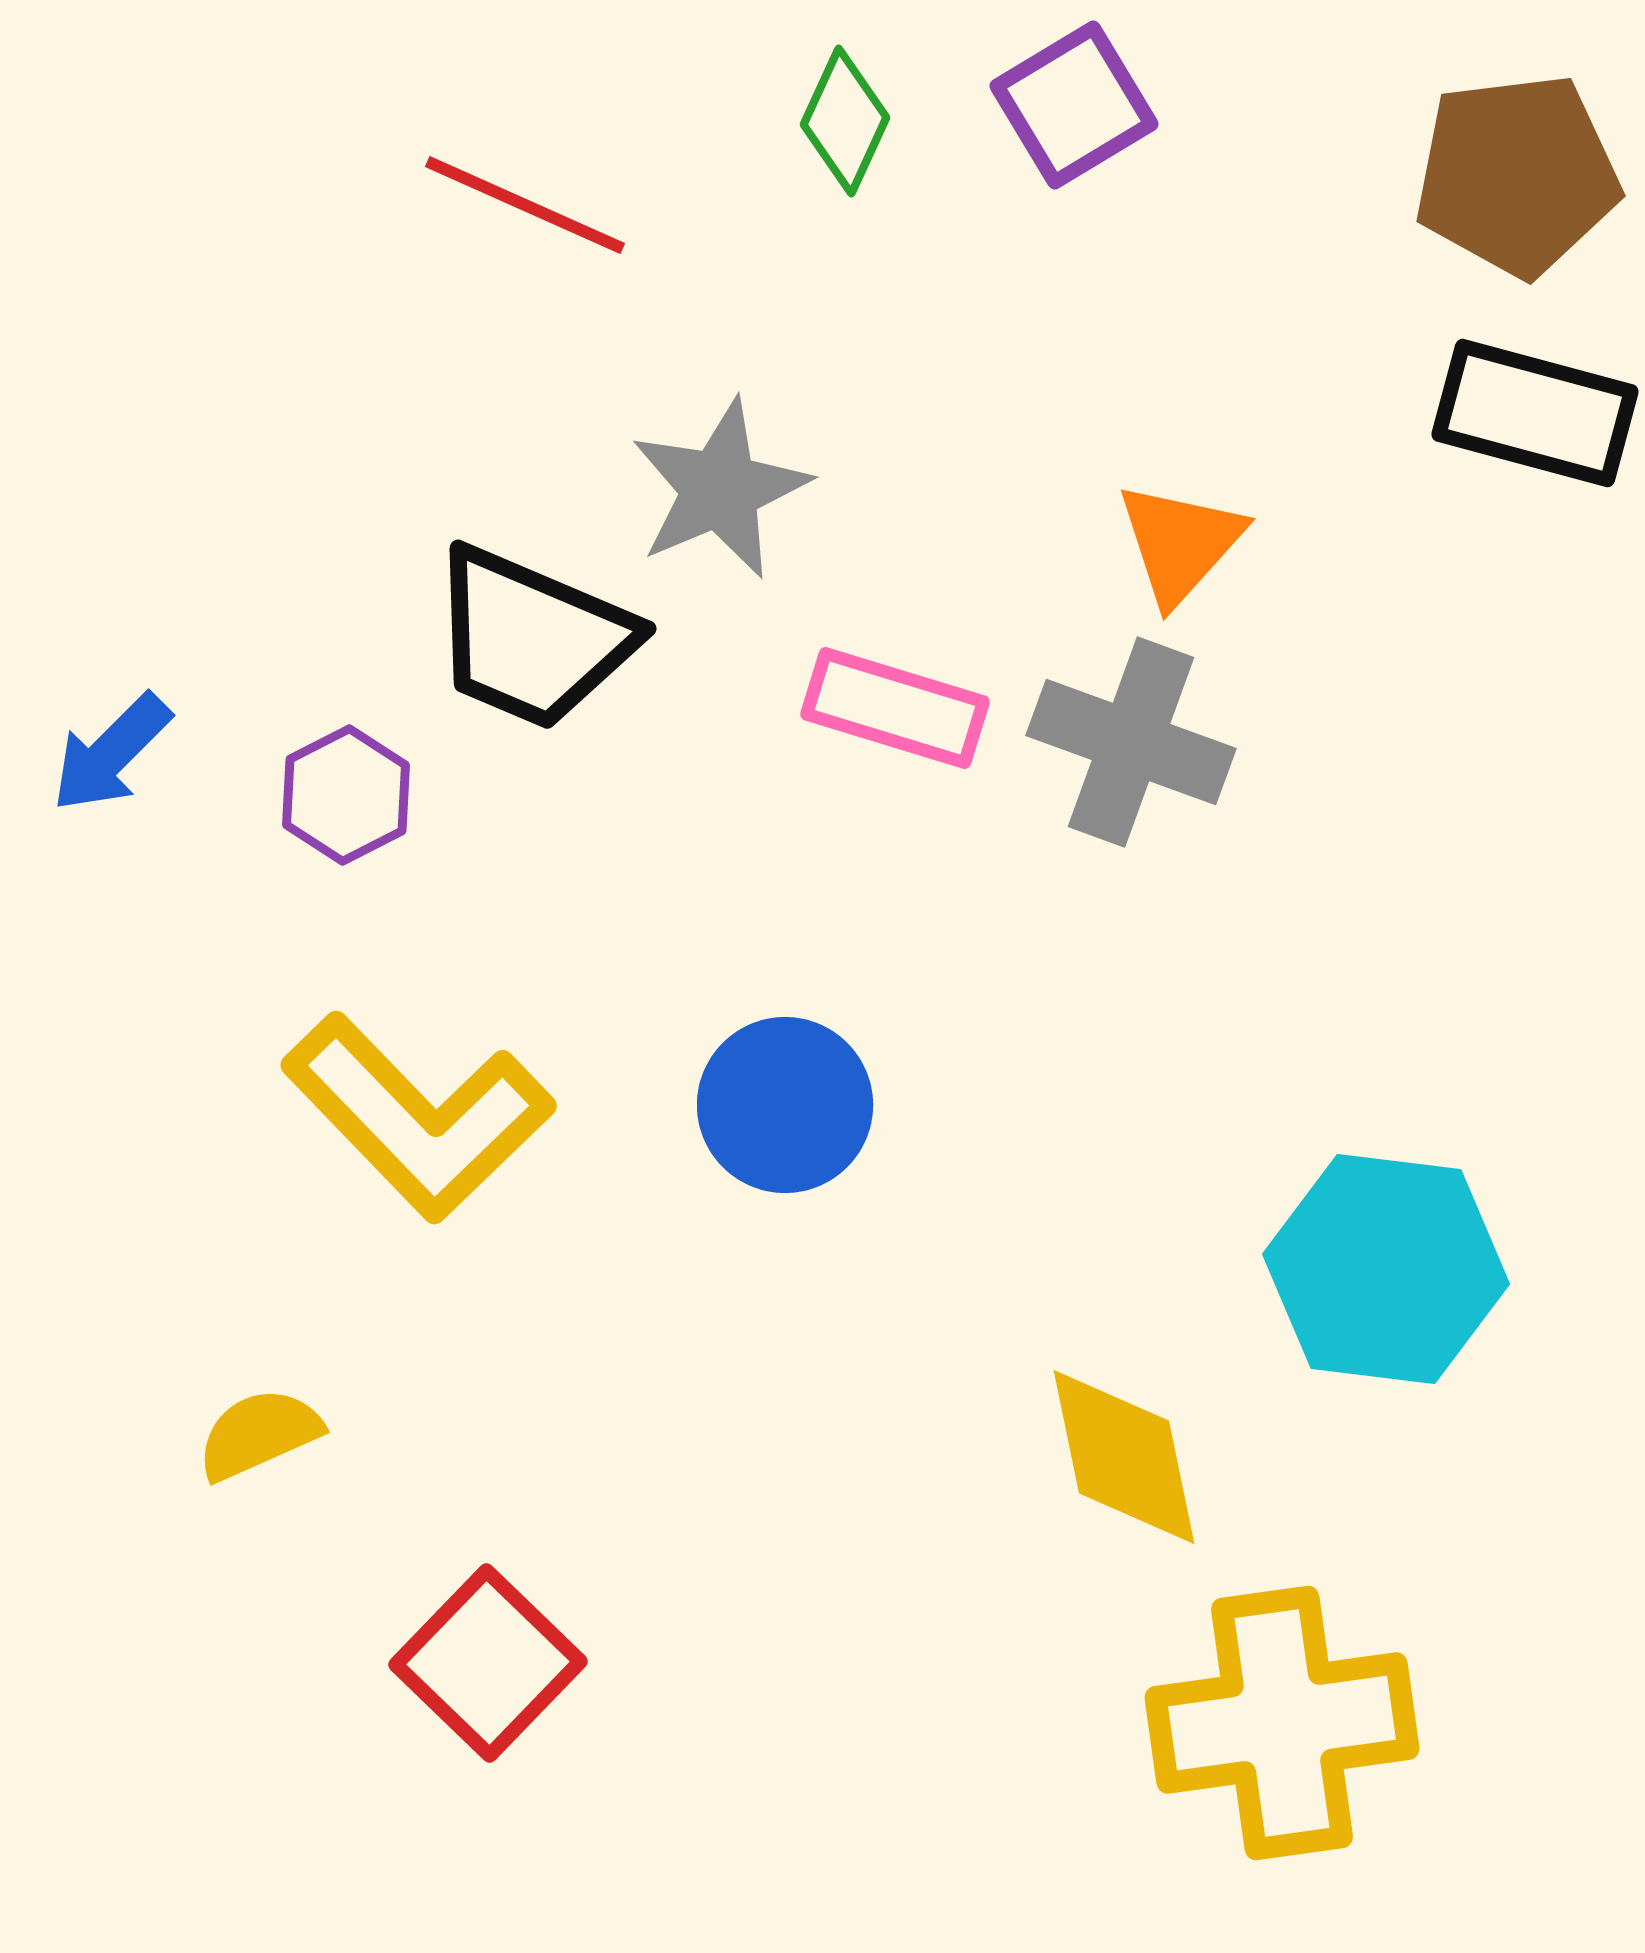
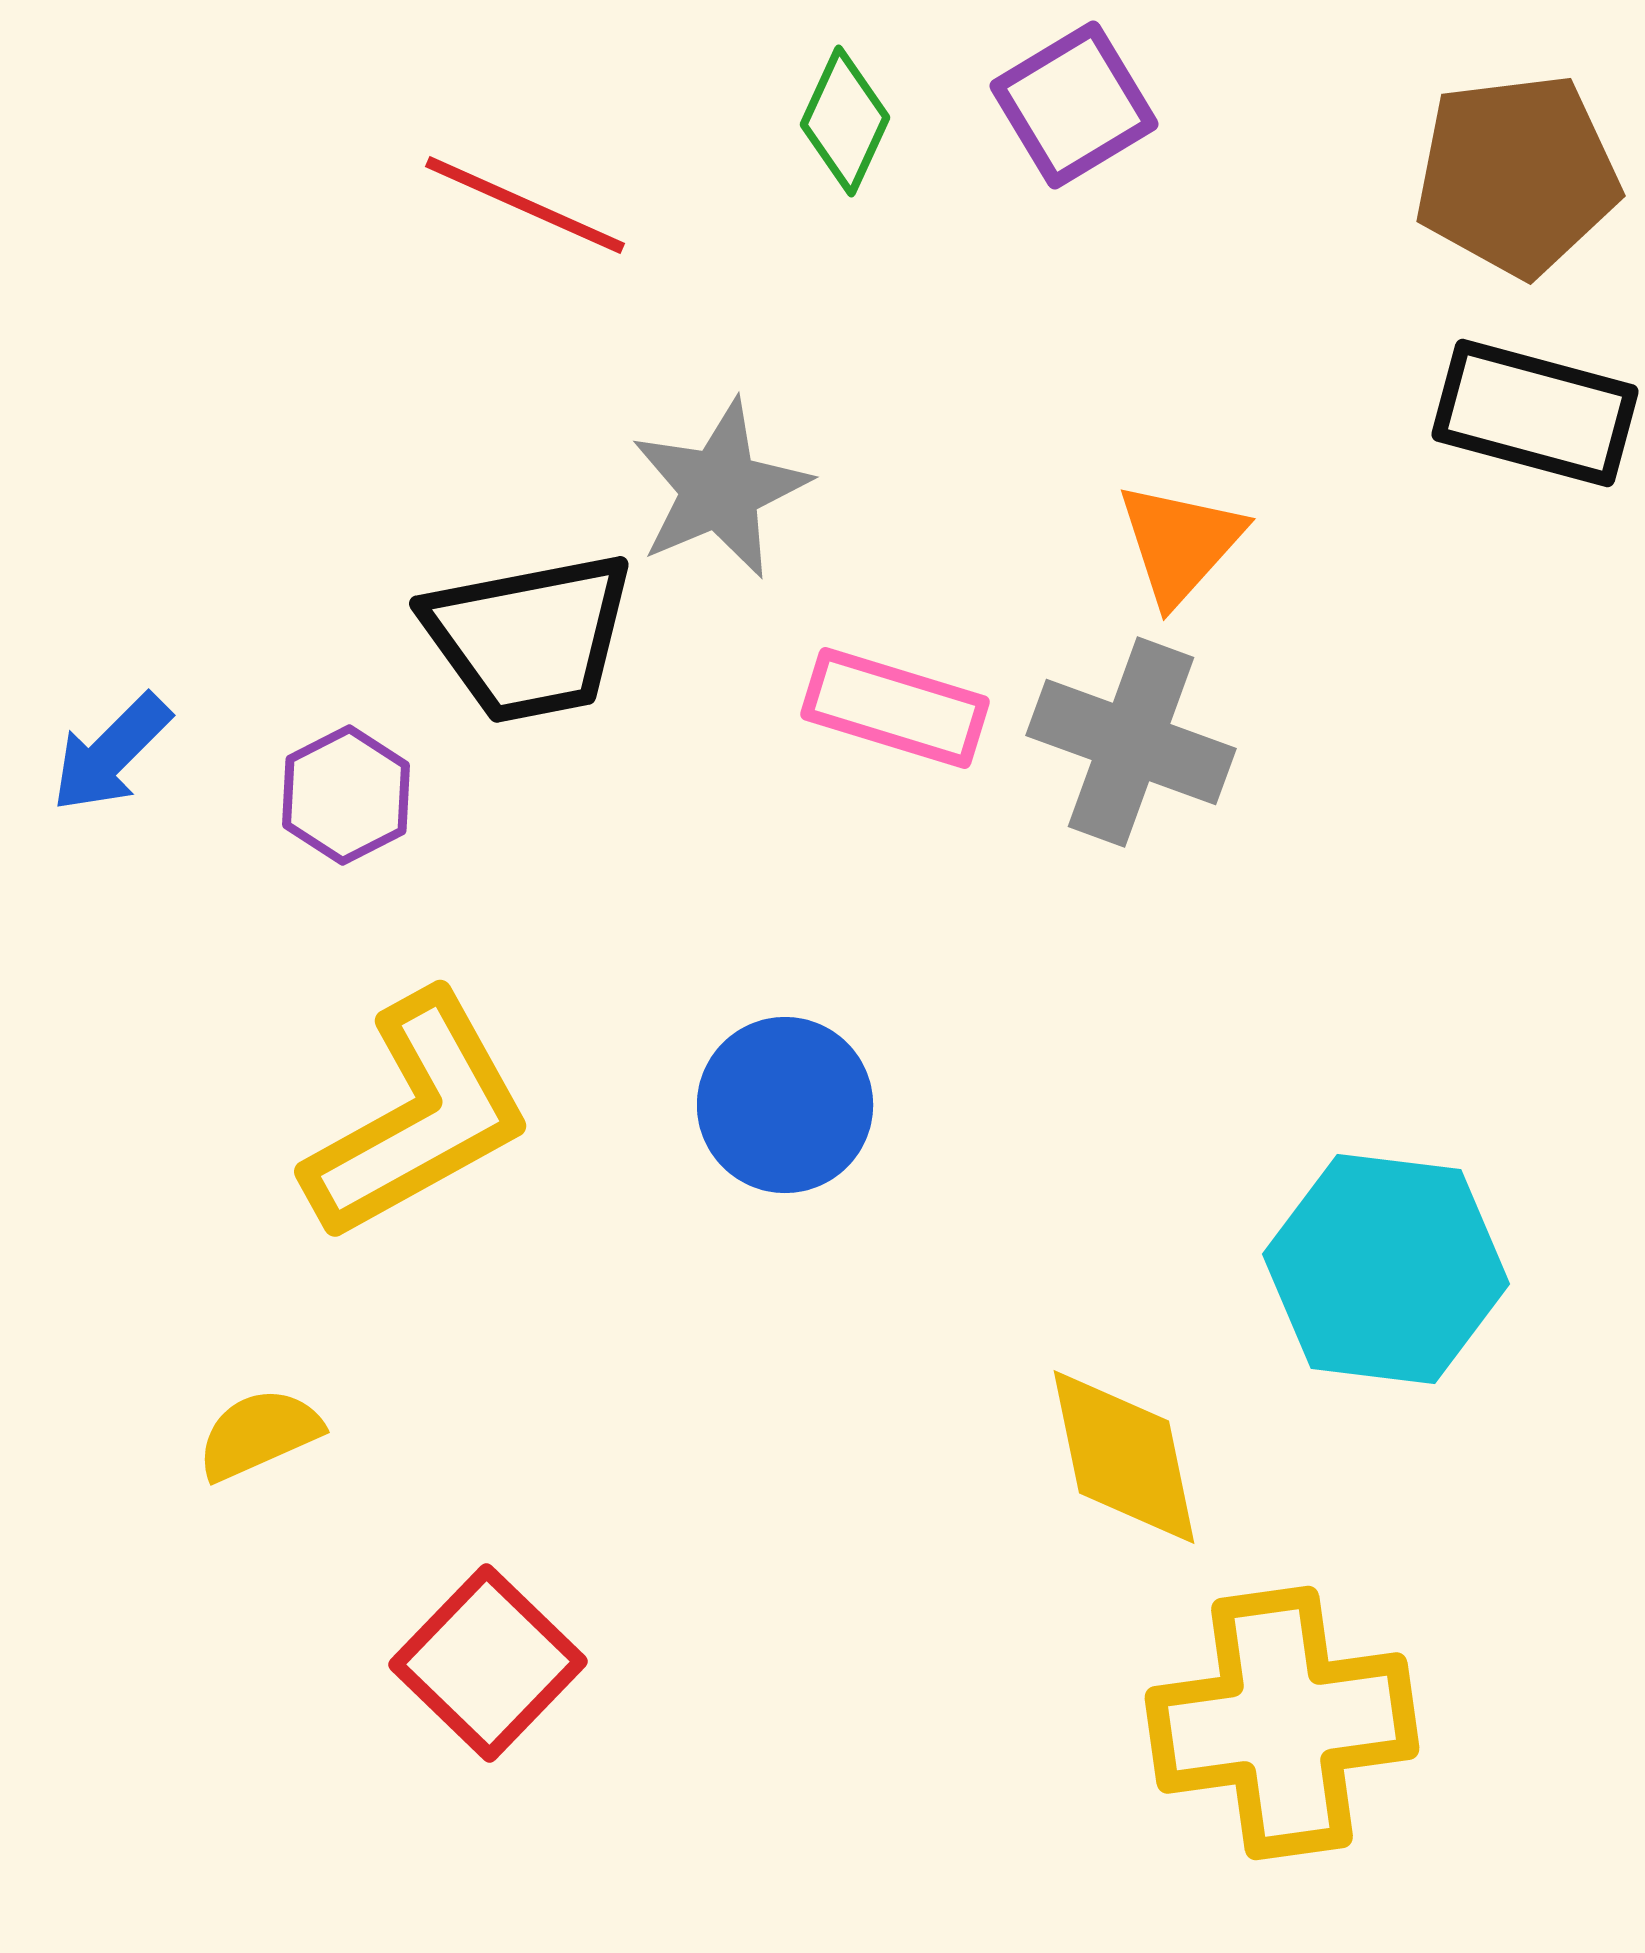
black trapezoid: moved 3 px left, 1 px up; rotated 34 degrees counterclockwise
yellow L-shape: rotated 75 degrees counterclockwise
